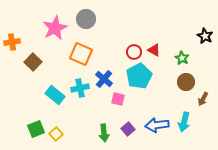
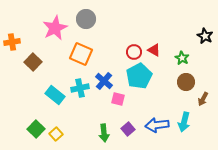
blue cross: moved 2 px down
green square: rotated 24 degrees counterclockwise
